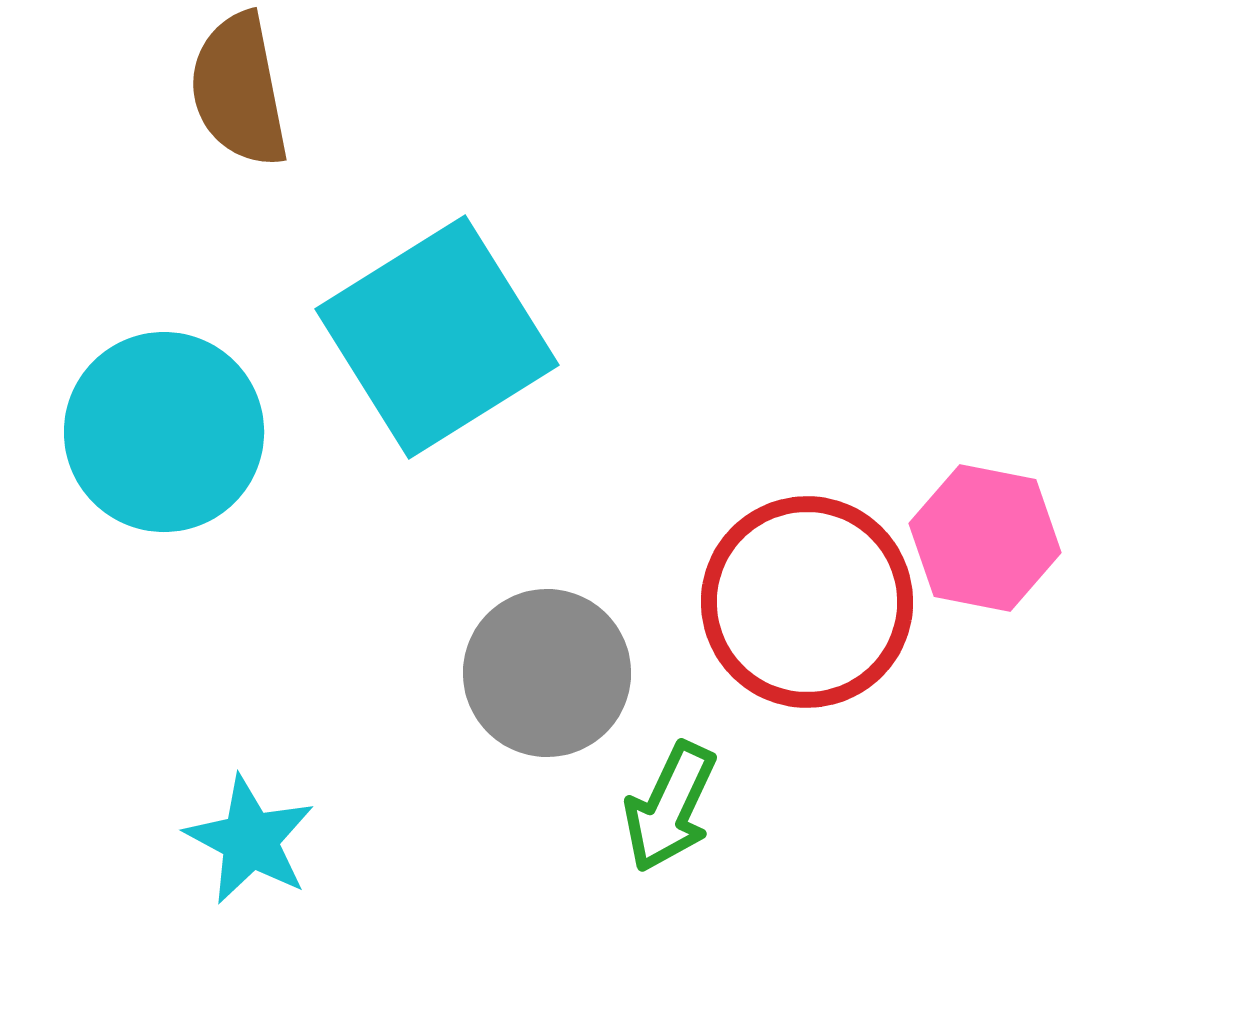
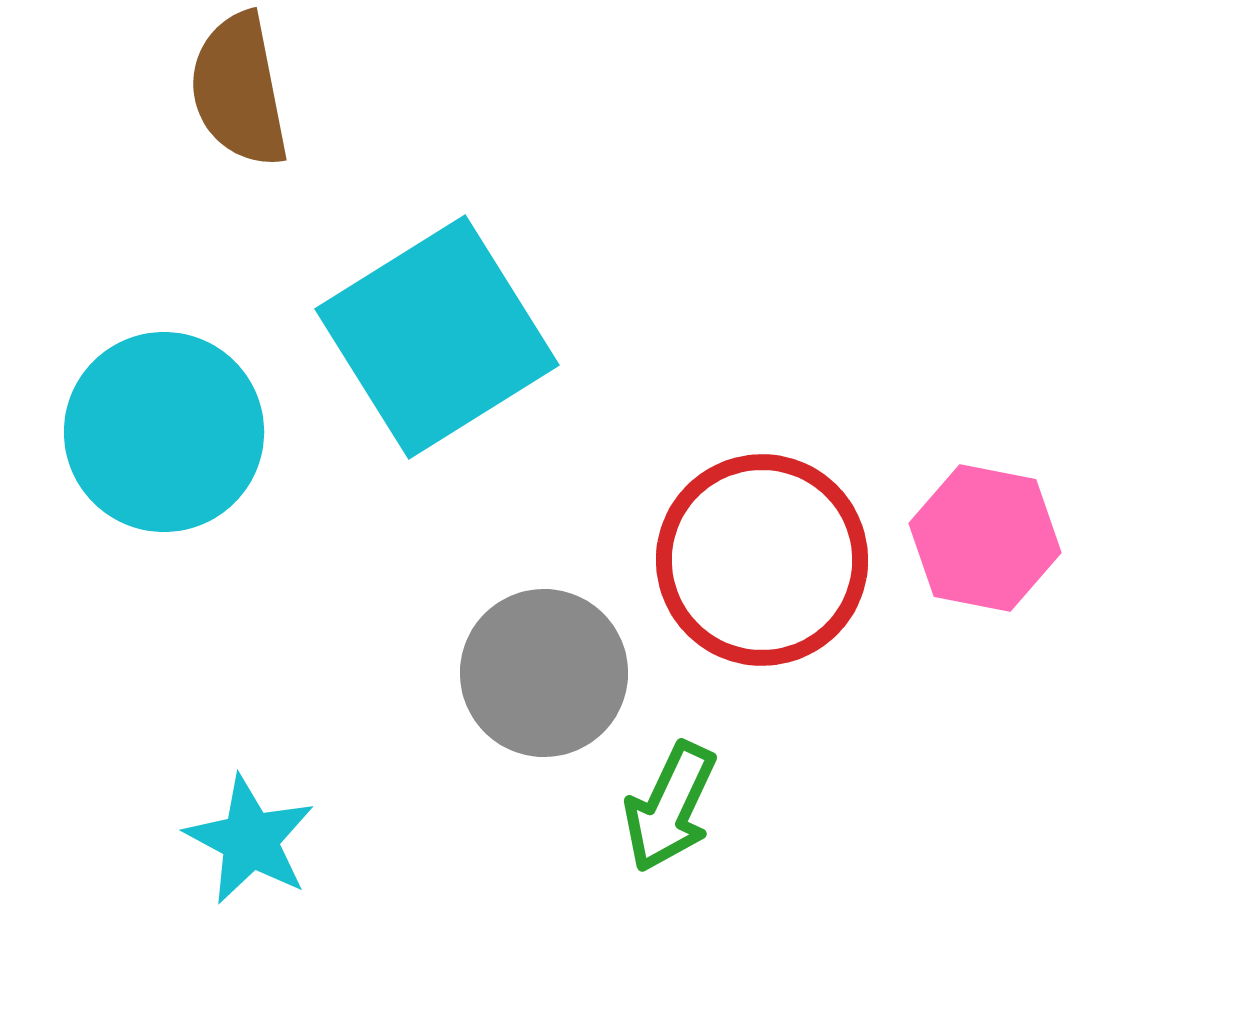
red circle: moved 45 px left, 42 px up
gray circle: moved 3 px left
